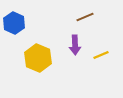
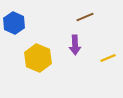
yellow line: moved 7 px right, 3 px down
